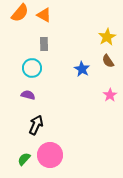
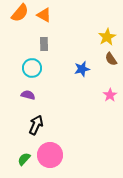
brown semicircle: moved 3 px right, 2 px up
blue star: rotated 28 degrees clockwise
